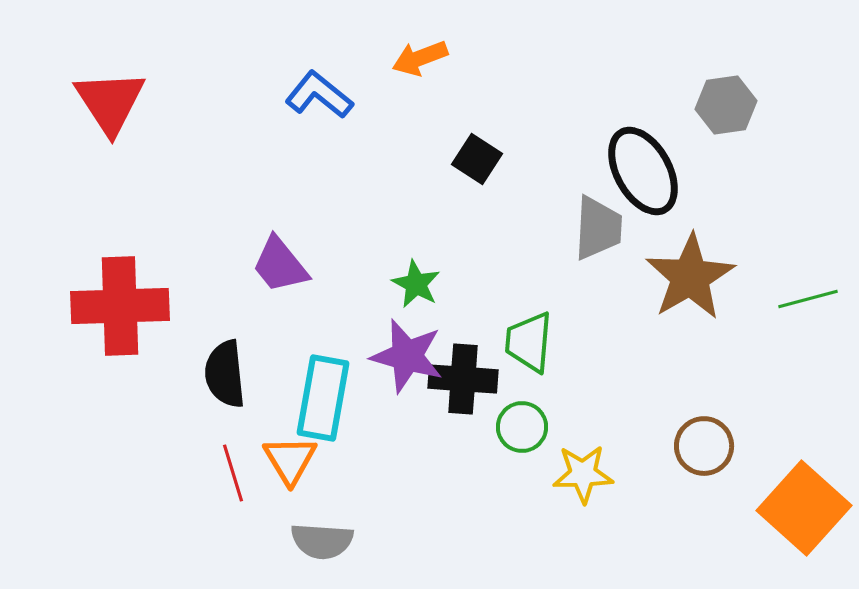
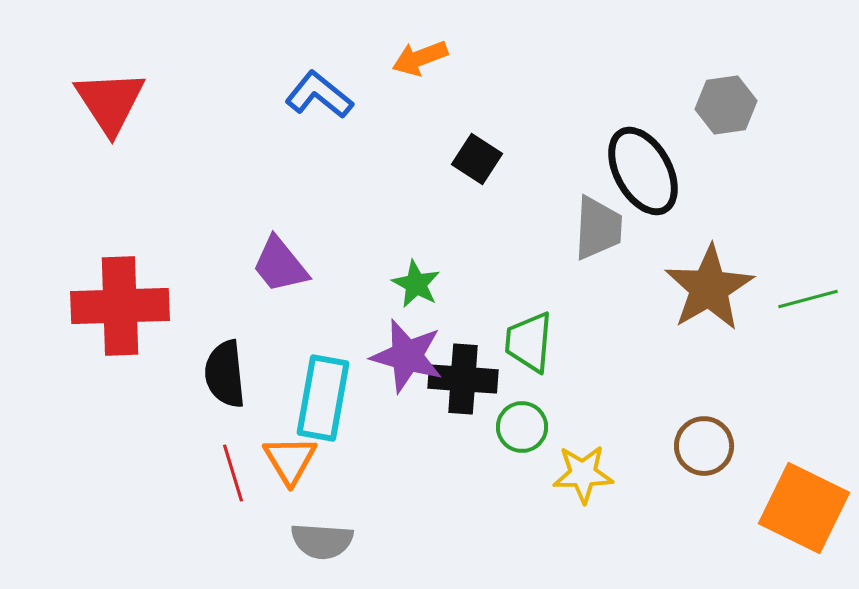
brown star: moved 19 px right, 11 px down
orange square: rotated 16 degrees counterclockwise
